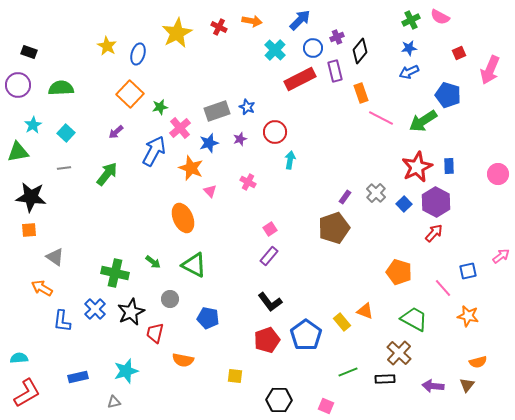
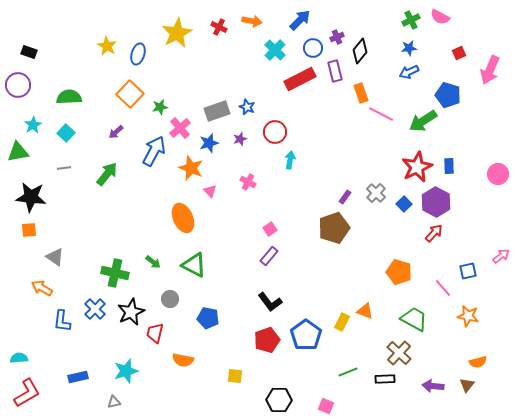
green semicircle at (61, 88): moved 8 px right, 9 px down
pink line at (381, 118): moved 4 px up
yellow rectangle at (342, 322): rotated 66 degrees clockwise
